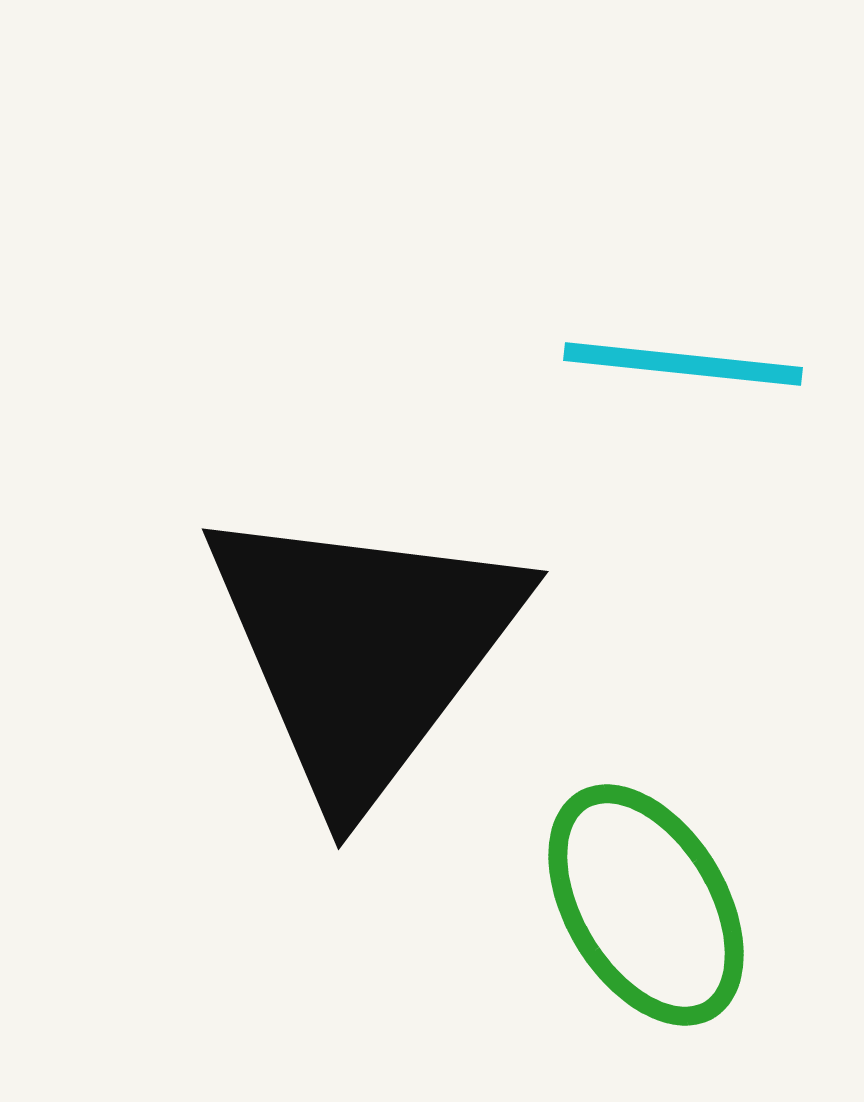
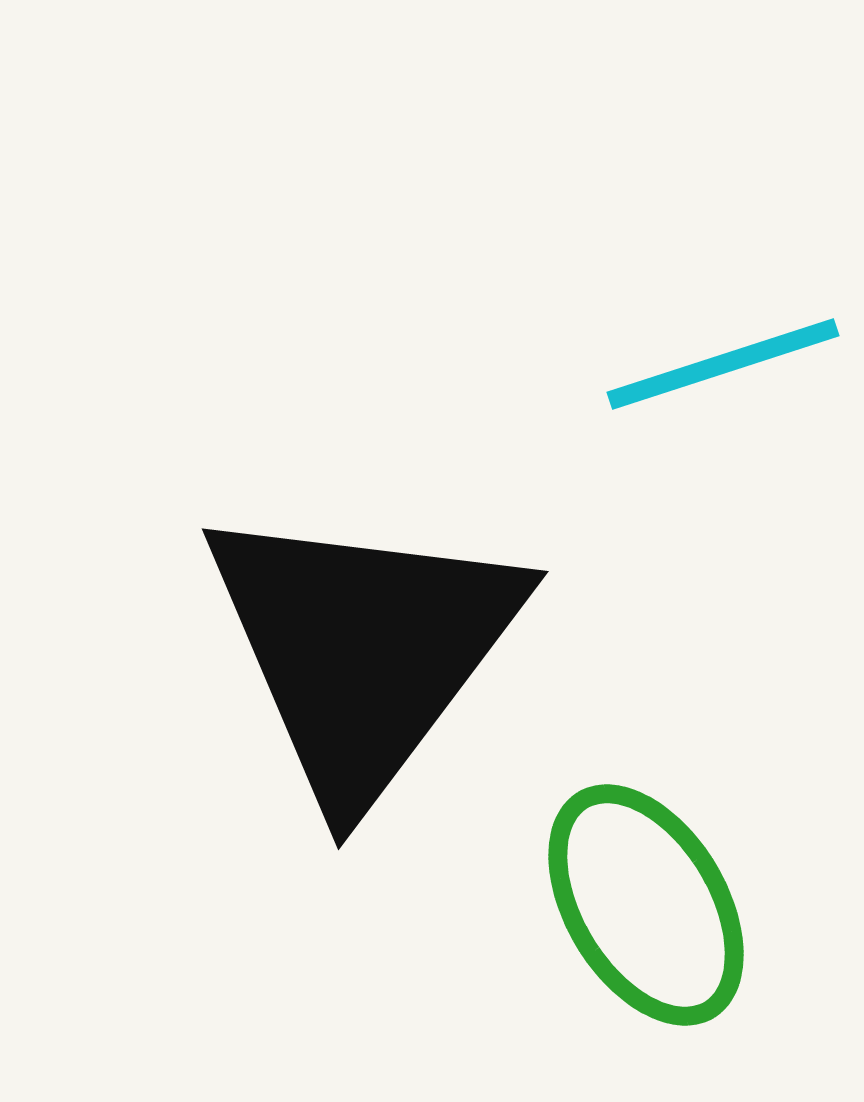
cyan line: moved 40 px right; rotated 24 degrees counterclockwise
